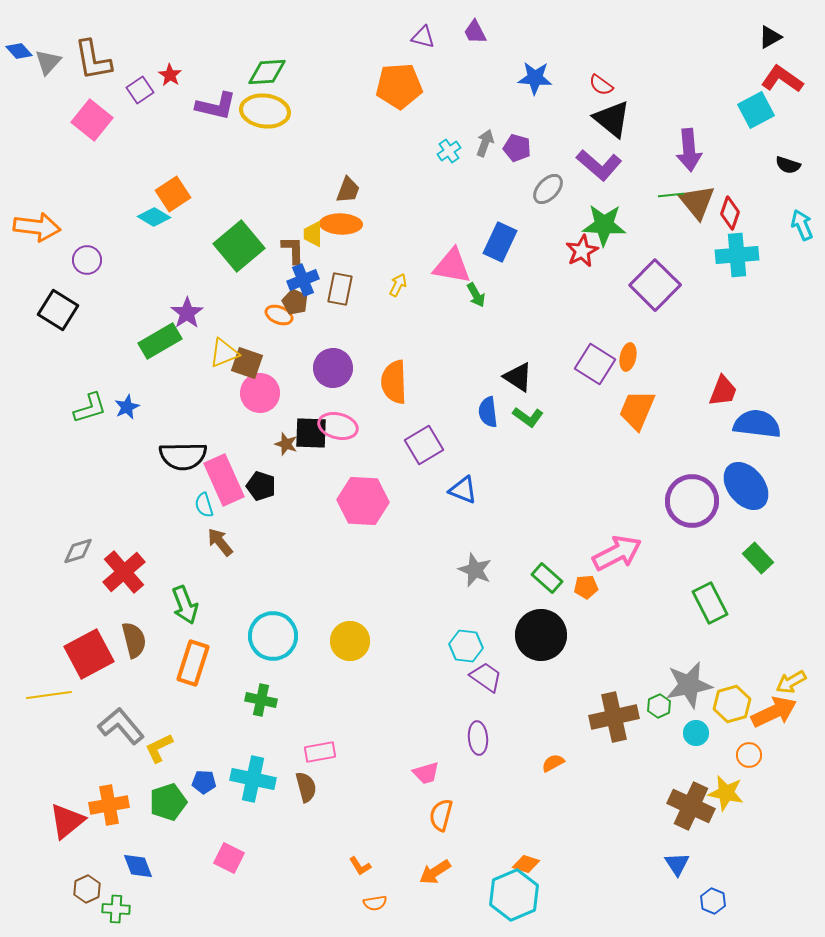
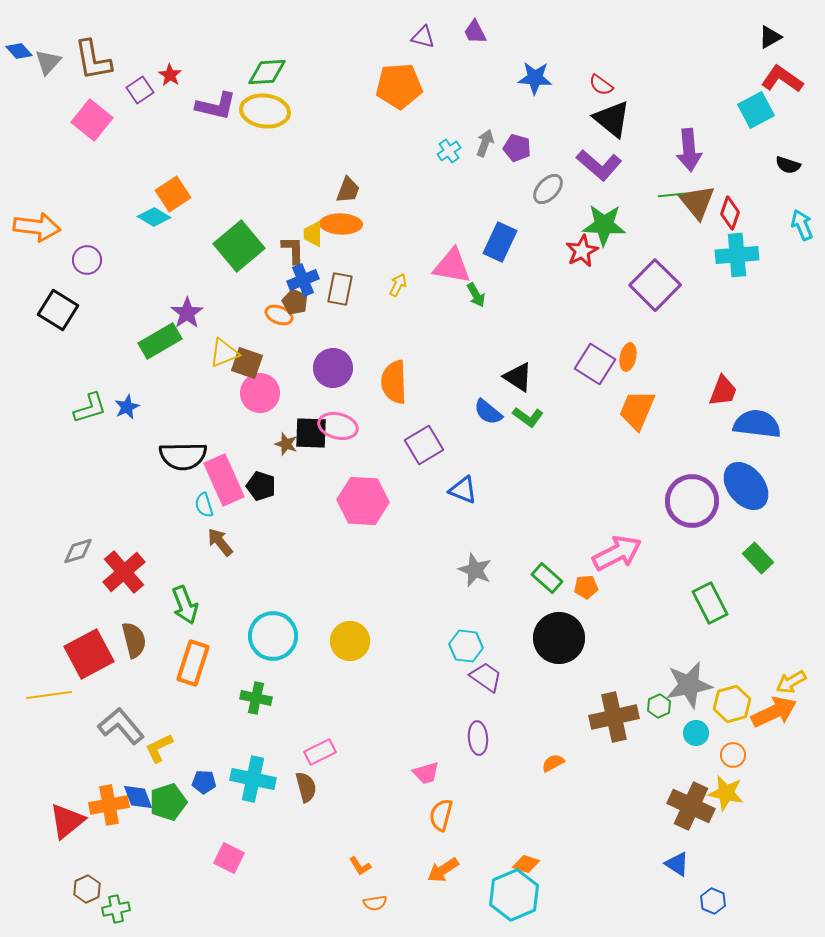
blue semicircle at (488, 412): rotated 44 degrees counterclockwise
black circle at (541, 635): moved 18 px right, 3 px down
green cross at (261, 700): moved 5 px left, 2 px up
pink rectangle at (320, 752): rotated 16 degrees counterclockwise
orange circle at (749, 755): moved 16 px left
blue triangle at (677, 864): rotated 24 degrees counterclockwise
blue diamond at (138, 866): moved 69 px up
orange arrow at (435, 872): moved 8 px right, 2 px up
green cross at (116, 909): rotated 16 degrees counterclockwise
